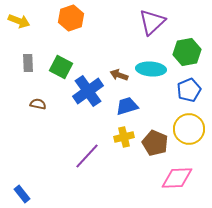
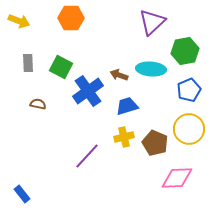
orange hexagon: rotated 20 degrees clockwise
green hexagon: moved 2 px left, 1 px up
